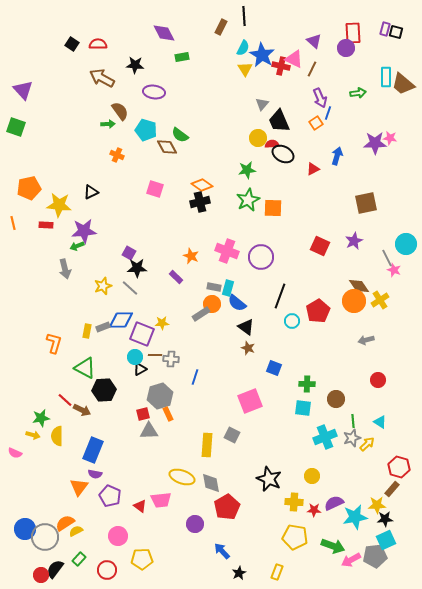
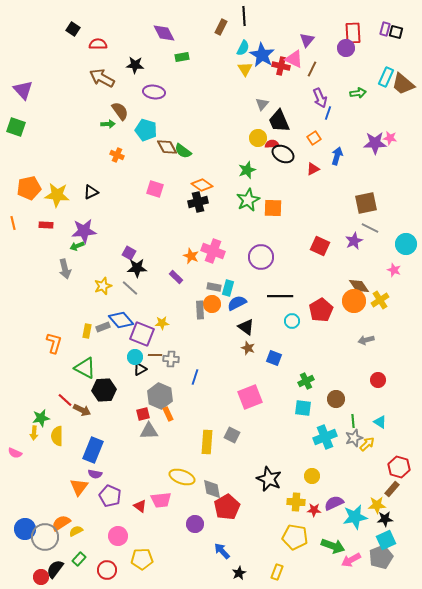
purple triangle at (314, 41): moved 7 px left, 1 px up; rotated 28 degrees clockwise
black square at (72, 44): moved 1 px right, 15 px up
cyan rectangle at (386, 77): rotated 24 degrees clockwise
orange square at (316, 123): moved 2 px left, 15 px down
green semicircle at (180, 135): moved 3 px right, 16 px down
green star at (247, 170): rotated 12 degrees counterclockwise
black cross at (200, 202): moved 2 px left
yellow star at (59, 205): moved 2 px left, 10 px up
pink cross at (227, 251): moved 14 px left
gray line at (387, 258): moved 17 px left, 30 px up; rotated 36 degrees counterclockwise
black line at (280, 296): rotated 70 degrees clockwise
blue semicircle at (237, 303): rotated 114 degrees clockwise
red pentagon at (318, 311): moved 3 px right, 1 px up
gray rectangle at (201, 314): moved 1 px left, 4 px up; rotated 60 degrees counterclockwise
blue diamond at (121, 320): rotated 50 degrees clockwise
blue square at (274, 368): moved 10 px up
green cross at (307, 384): moved 1 px left, 3 px up; rotated 28 degrees counterclockwise
gray hexagon at (160, 396): rotated 20 degrees counterclockwise
pink square at (250, 401): moved 4 px up
yellow arrow at (33, 435): moved 1 px right, 2 px up; rotated 80 degrees clockwise
gray star at (352, 438): moved 2 px right
yellow rectangle at (207, 445): moved 3 px up
gray diamond at (211, 483): moved 1 px right, 6 px down
yellow cross at (294, 502): moved 2 px right
orange semicircle at (65, 523): moved 4 px left
gray pentagon at (375, 556): moved 6 px right, 1 px down; rotated 15 degrees counterclockwise
red circle at (41, 575): moved 2 px down
